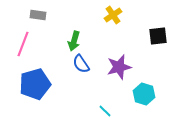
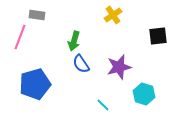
gray rectangle: moved 1 px left
pink line: moved 3 px left, 7 px up
cyan line: moved 2 px left, 6 px up
